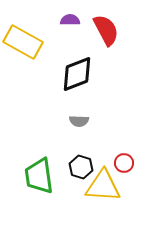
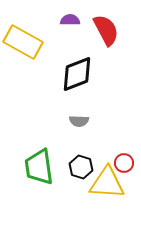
green trapezoid: moved 9 px up
yellow triangle: moved 4 px right, 3 px up
